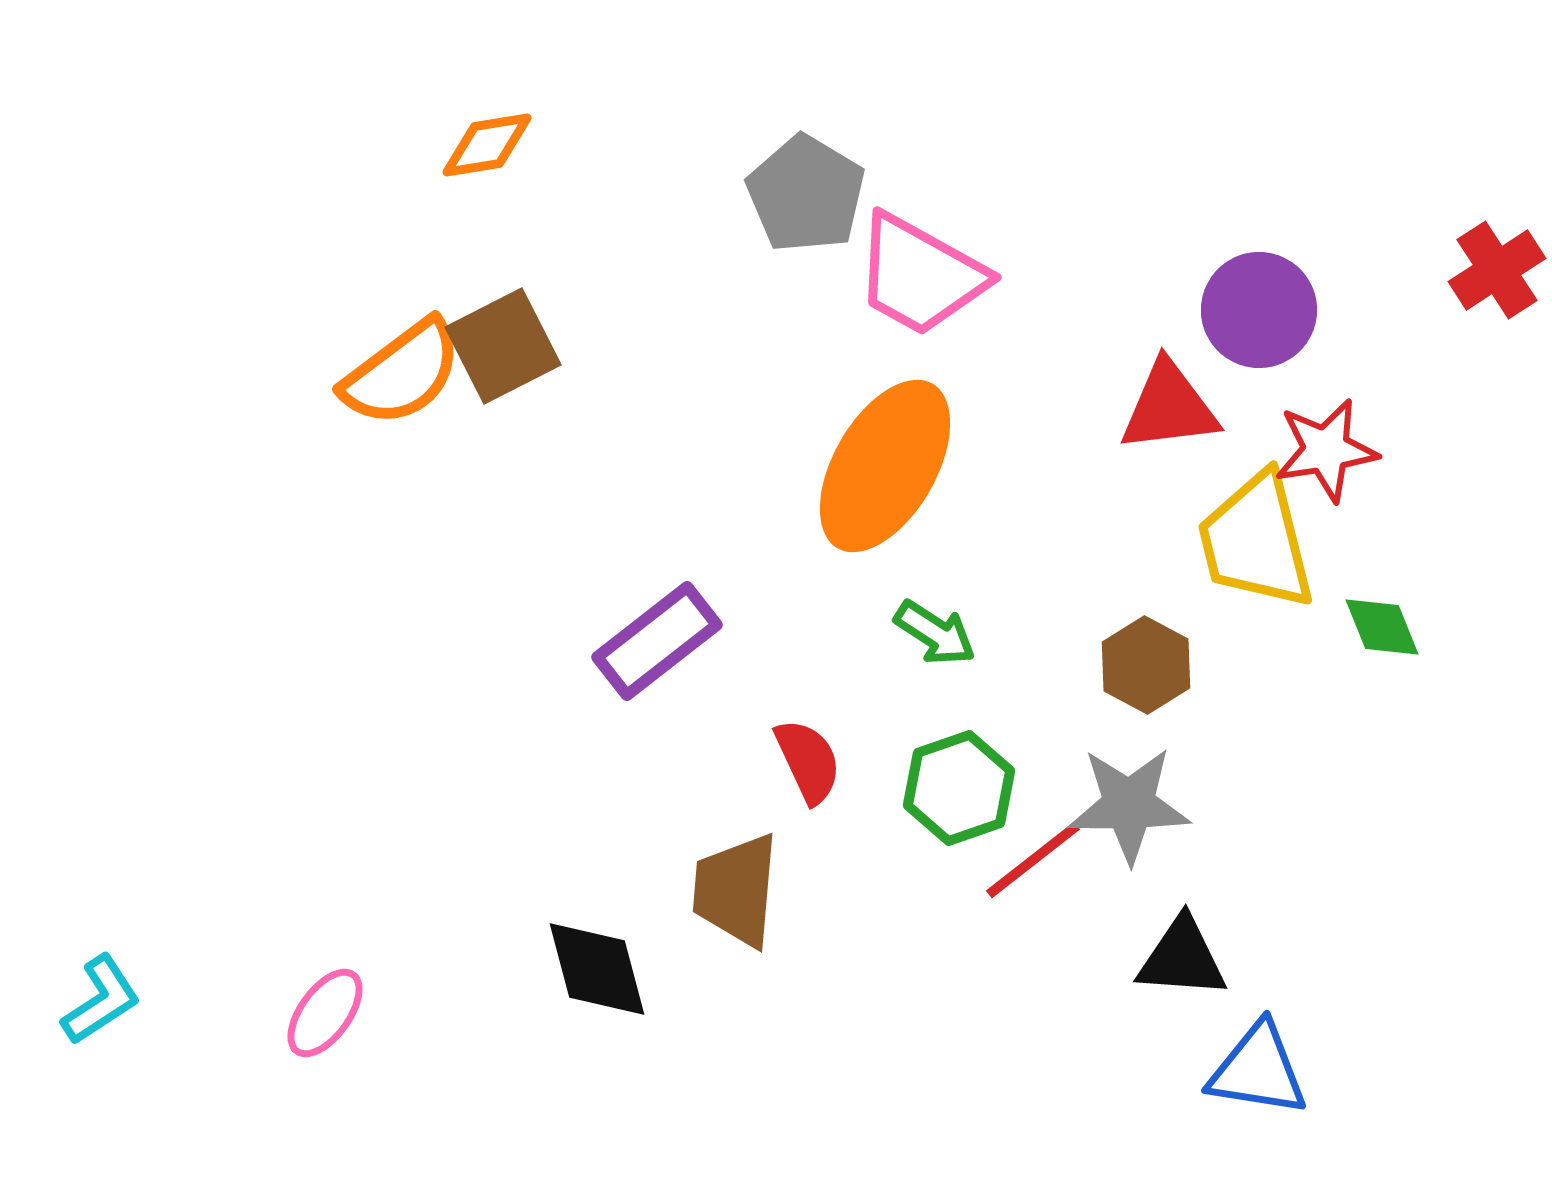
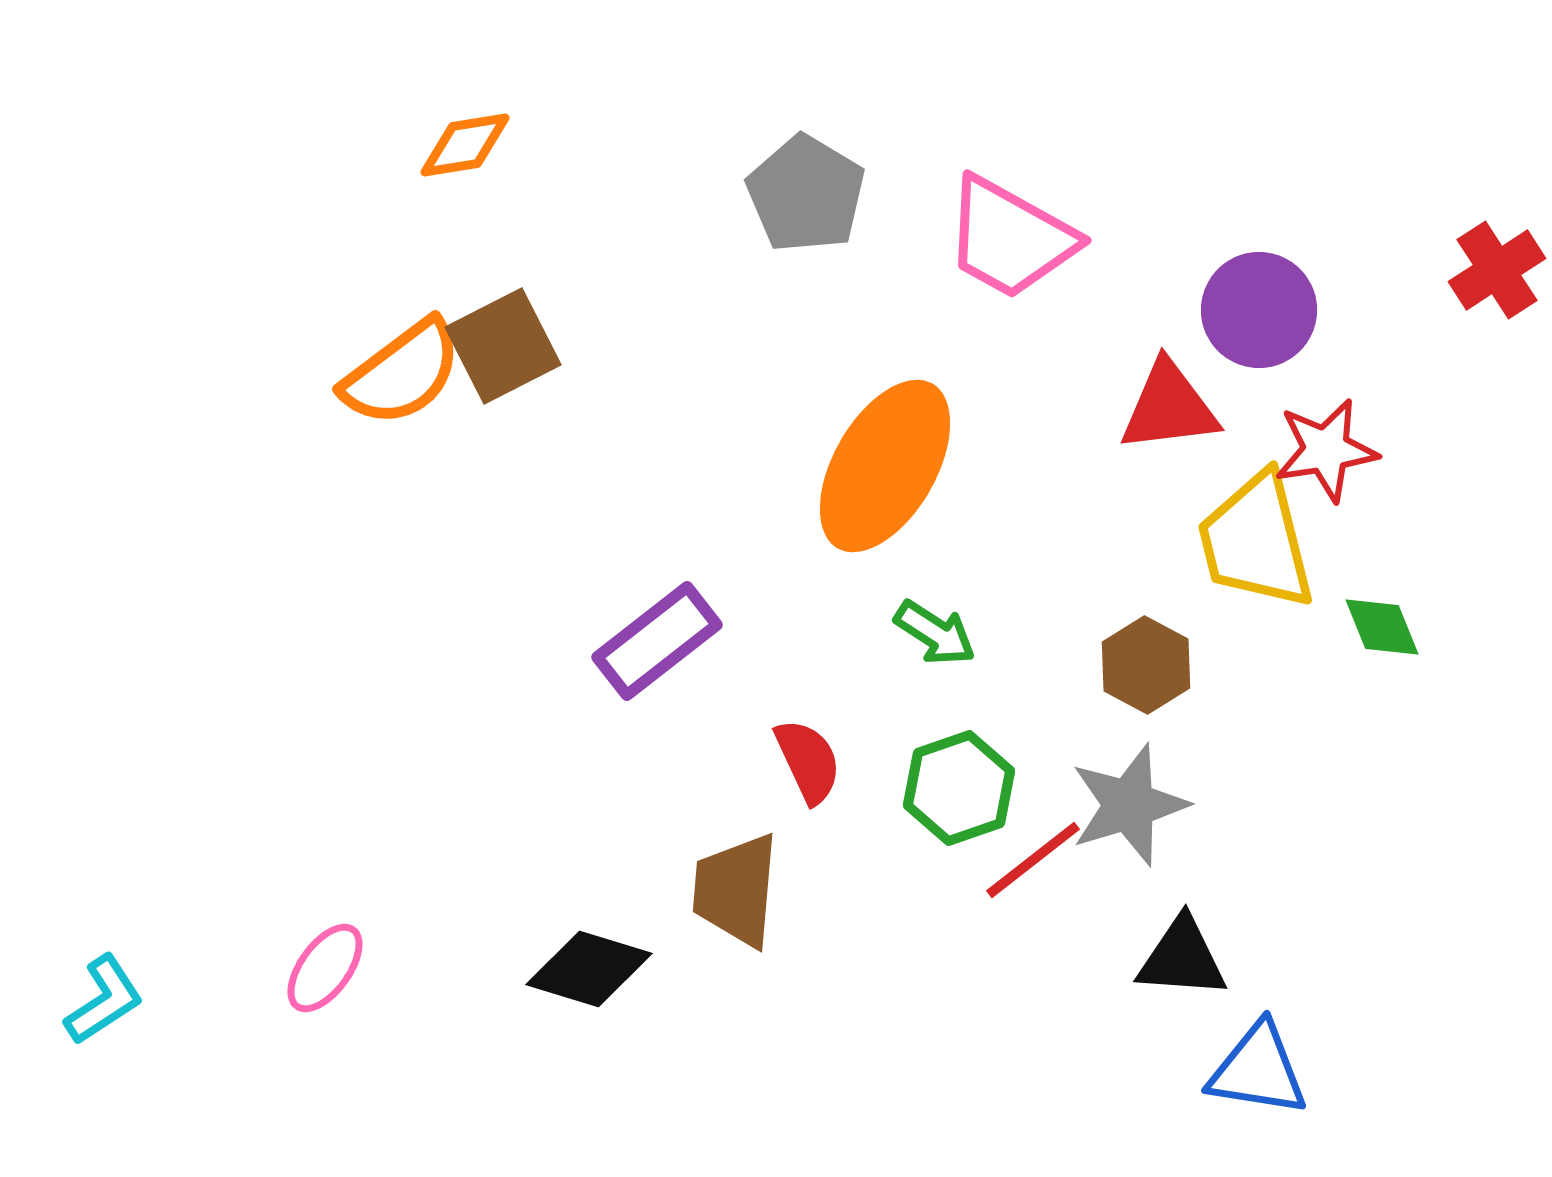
orange diamond: moved 22 px left
pink trapezoid: moved 90 px right, 37 px up
gray star: rotated 17 degrees counterclockwise
black diamond: moved 8 px left; rotated 58 degrees counterclockwise
cyan L-shape: moved 3 px right
pink ellipse: moved 45 px up
